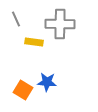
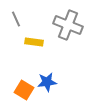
gray cross: moved 8 px right, 1 px down; rotated 20 degrees clockwise
blue star: rotated 12 degrees counterclockwise
orange square: moved 1 px right
